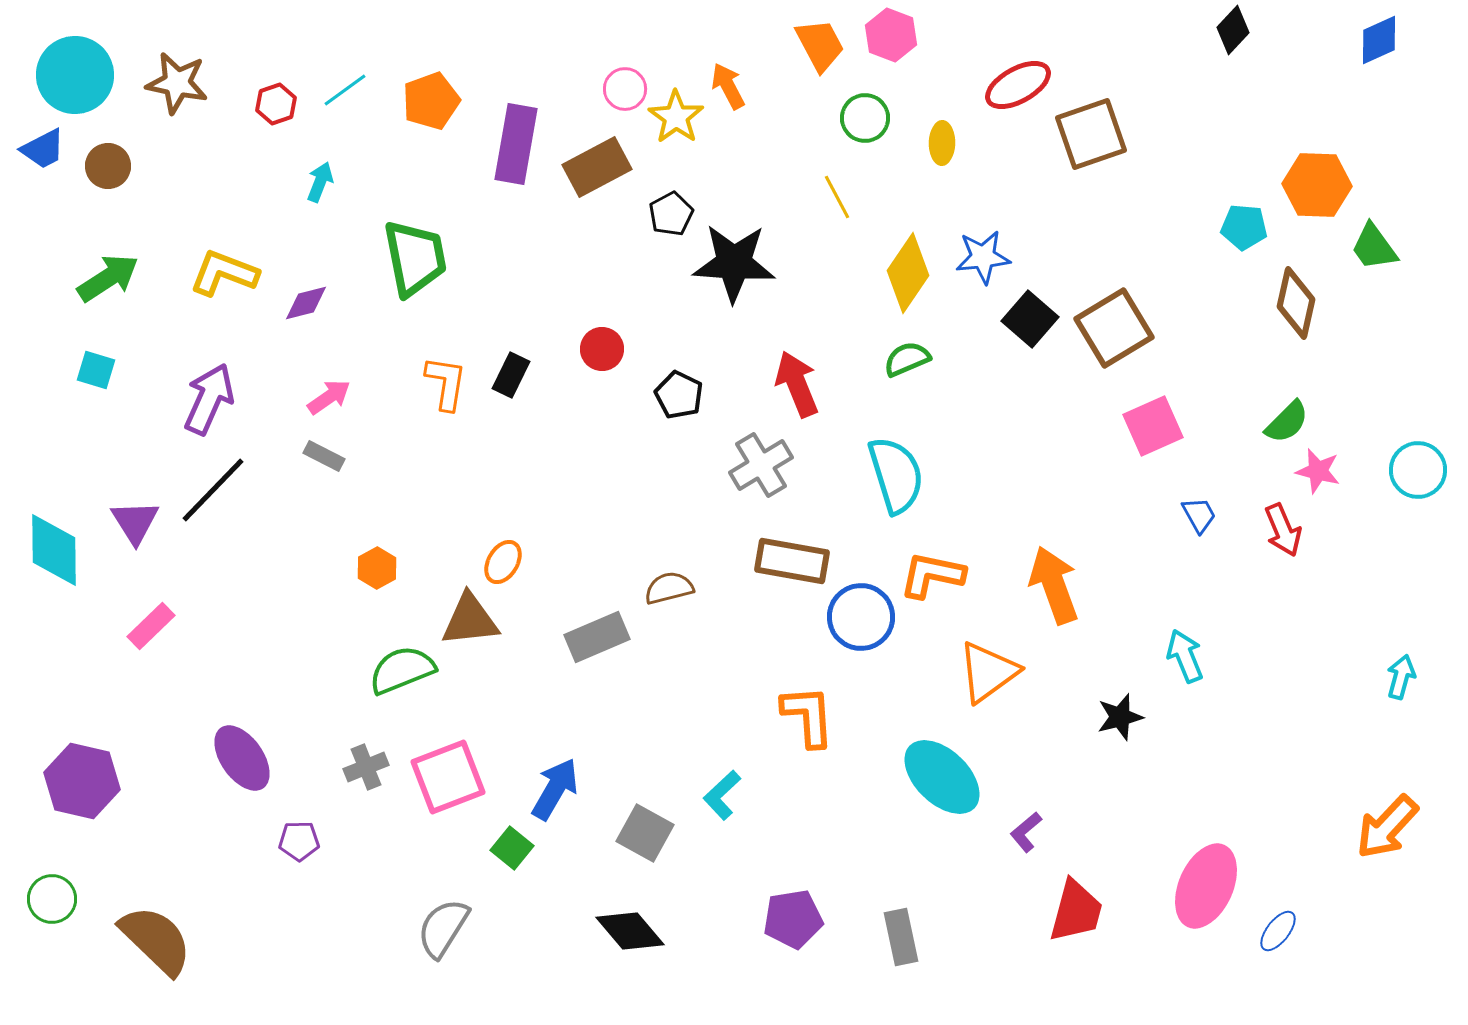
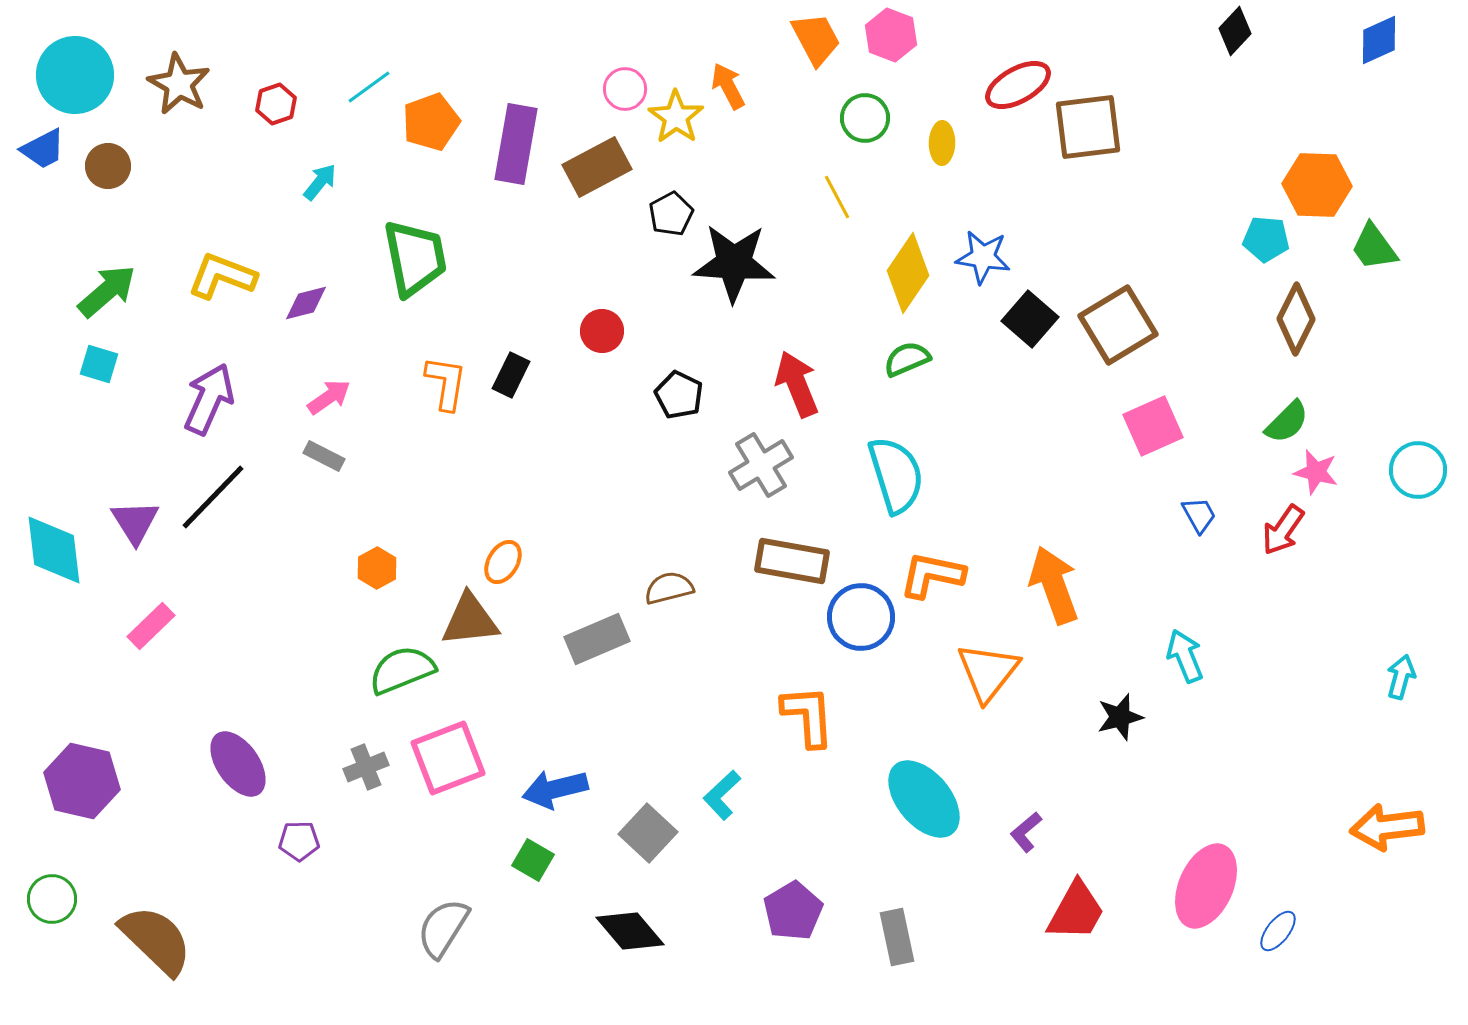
black diamond at (1233, 30): moved 2 px right, 1 px down
orange trapezoid at (820, 45): moved 4 px left, 6 px up
brown star at (177, 83): moved 2 px right, 1 px down; rotated 18 degrees clockwise
cyan line at (345, 90): moved 24 px right, 3 px up
orange pentagon at (431, 101): moved 21 px down
brown square at (1091, 134): moved 3 px left, 7 px up; rotated 12 degrees clockwise
cyan arrow at (320, 182): rotated 18 degrees clockwise
cyan pentagon at (1244, 227): moved 22 px right, 12 px down
blue star at (983, 257): rotated 14 degrees clockwise
yellow L-shape at (224, 273): moved 2 px left, 3 px down
green arrow at (108, 278): moved 1 px left, 13 px down; rotated 8 degrees counterclockwise
brown diamond at (1296, 303): moved 16 px down; rotated 14 degrees clockwise
brown square at (1114, 328): moved 4 px right, 3 px up
red circle at (602, 349): moved 18 px up
cyan square at (96, 370): moved 3 px right, 6 px up
pink star at (1318, 471): moved 2 px left, 1 px down
black line at (213, 490): moved 7 px down
red arrow at (1283, 530): rotated 58 degrees clockwise
cyan diamond at (54, 550): rotated 6 degrees counterclockwise
gray rectangle at (597, 637): moved 2 px down
orange triangle at (988, 672): rotated 16 degrees counterclockwise
purple ellipse at (242, 758): moved 4 px left, 6 px down
pink square at (448, 777): moved 19 px up
cyan ellipse at (942, 777): moved 18 px left, 22 px down; rotated 6 degrees clockwise
blue arrow at (555, 789): rotated 134 degrees counterclockwise
orange arrow at (1387, 827): rotated 40 degrees clockwise
gray square at (645, 833): moved 3 px right; rotated 14 degrees clockwise
green square at (512, 848): moved 21 px right, 12 px down; rotated 9 degrees counterclockwise
red trapezoid at (1076, 911): rotated 14 degrees clockwise
purple pentagon at (793, 919): moved 8 px up; rotated 22 degrees counterclockwise
gray rectangle at (901, 937): moved 4 px left
